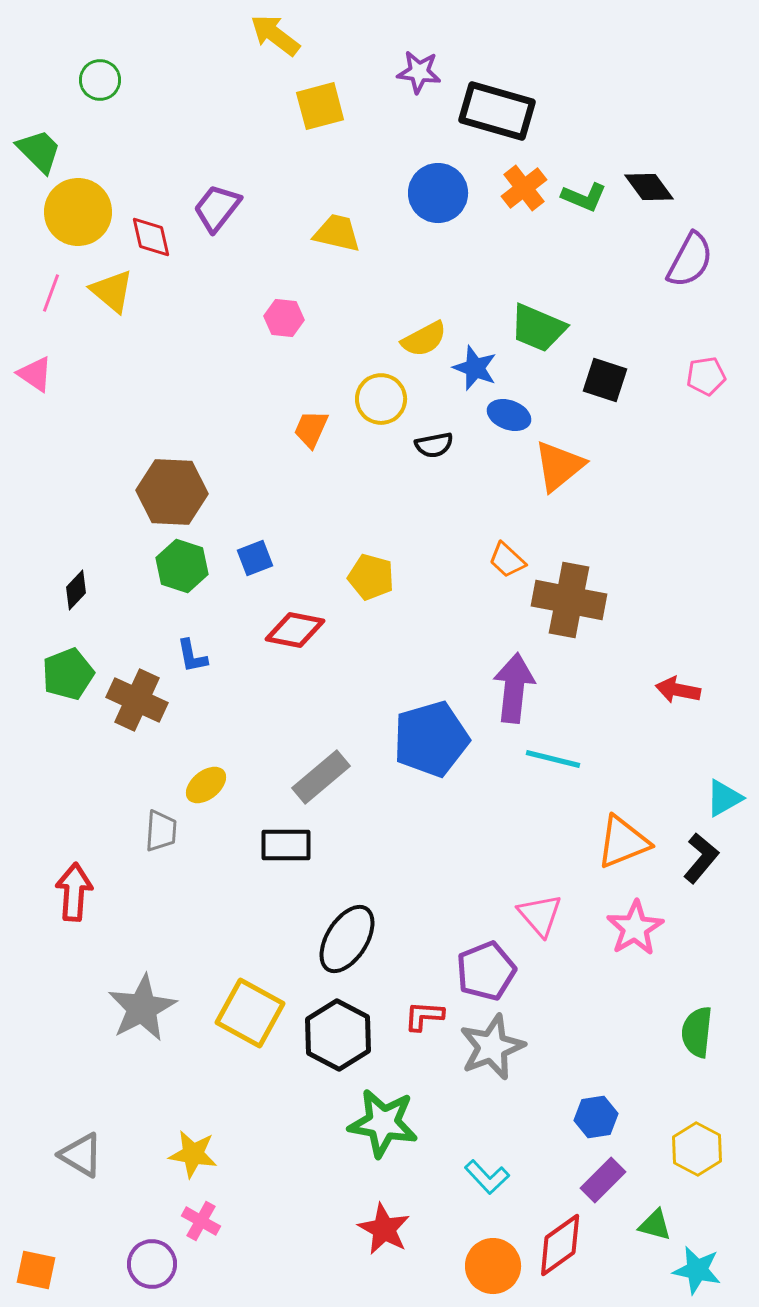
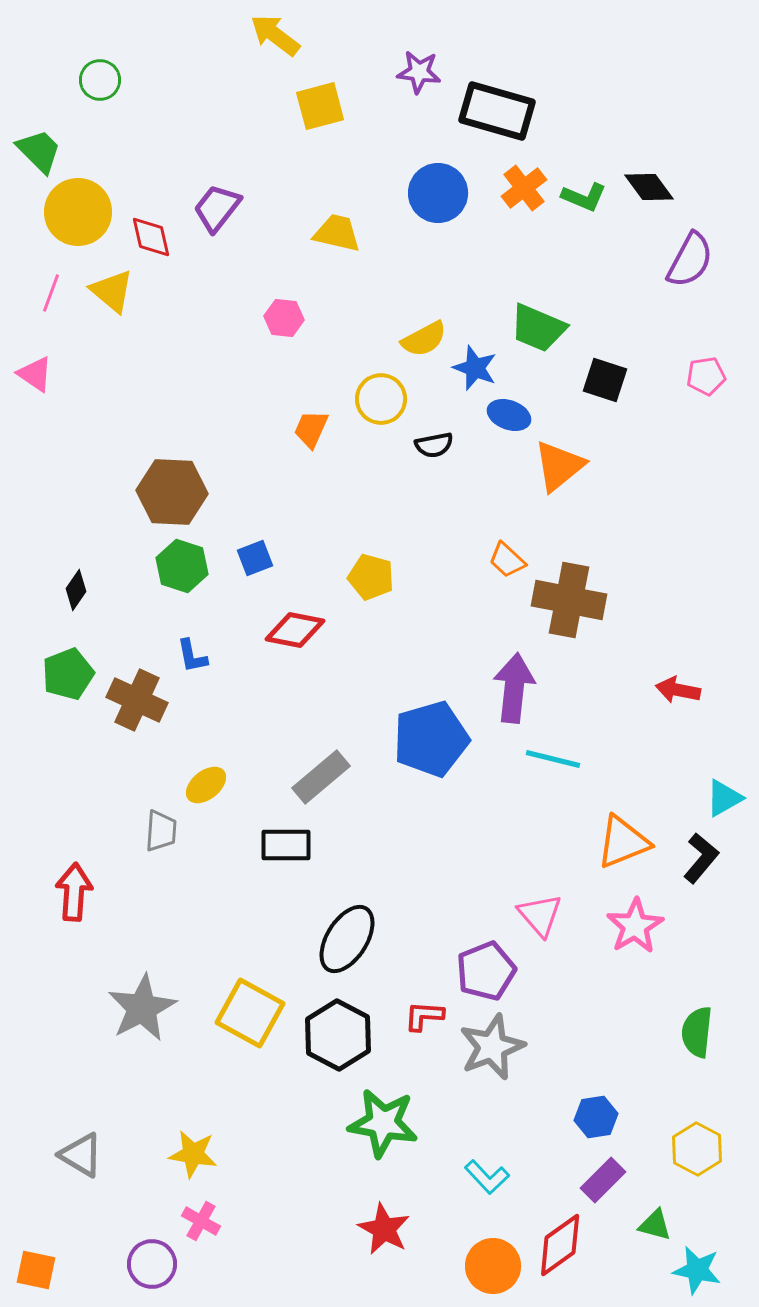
black diamond at (76, 590): rotated 9 degrees counterclockwise
pink star at (635, 928): moved 2 px up
